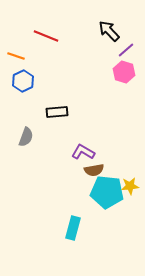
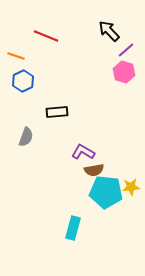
yellow star: moved 1 px right, 1 px down
cyan pentagon: moved 1 px left
